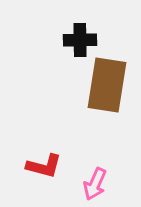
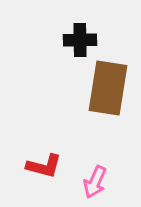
brown rectangle: moved 1 px right, 3 px down
pink arrow: moved 2 px up
